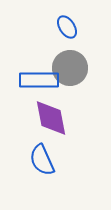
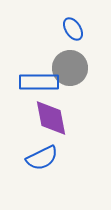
blue ellipse: moved 6 px right, 2 px down
blue rectangle: moved 2 px down
blue semicircle: moved 2 px up; rotated 92 degrees counterclockwise
